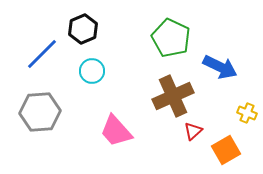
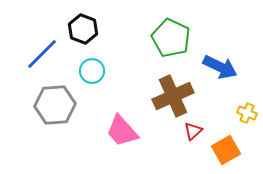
black hexagon: rotated 16 degrees counterclockwise
gray hexagon: moved 15 px right, 7 px up
pink trapezoid: moved 6 px right
